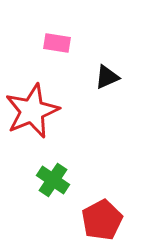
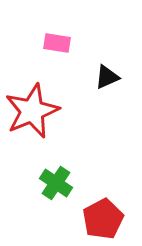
green cross: moved 3 px right, 3 px down
red pentagon: moved 1 px right, 1 px up
